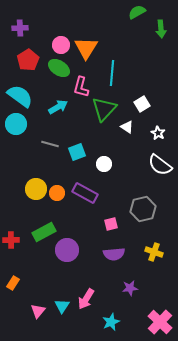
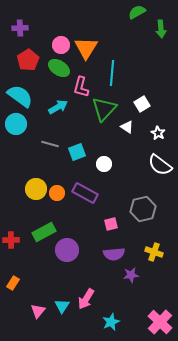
purple star: moved 1 px right, 13 px up
